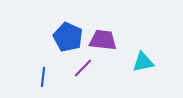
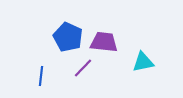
purple trapezoid: moved 1 px right, 2 px down
blue line: moved 2 px left, 1 px up
